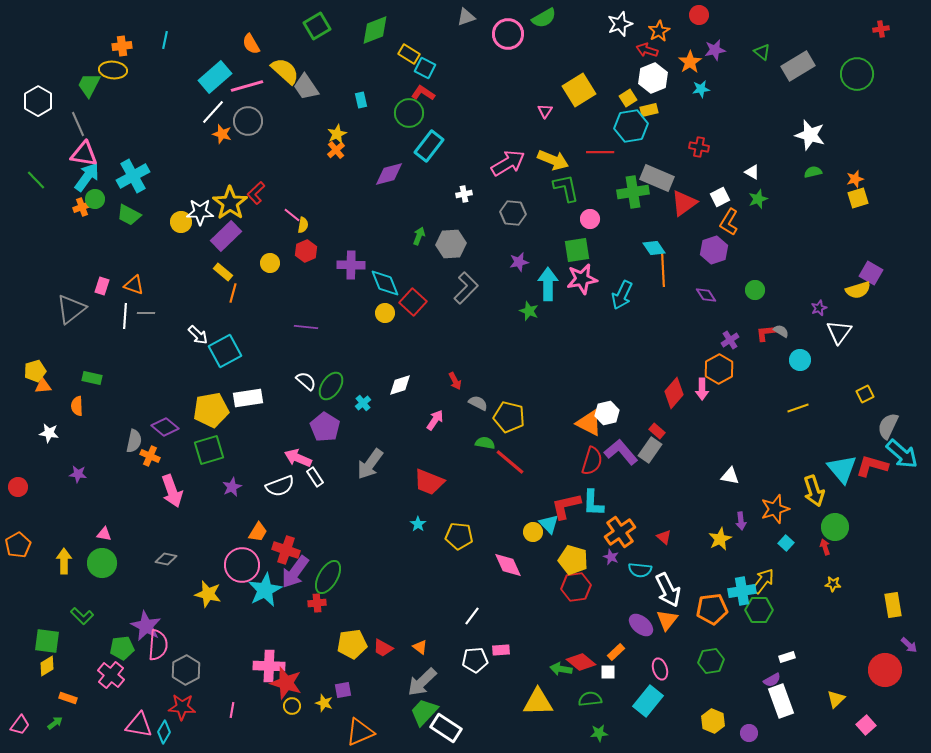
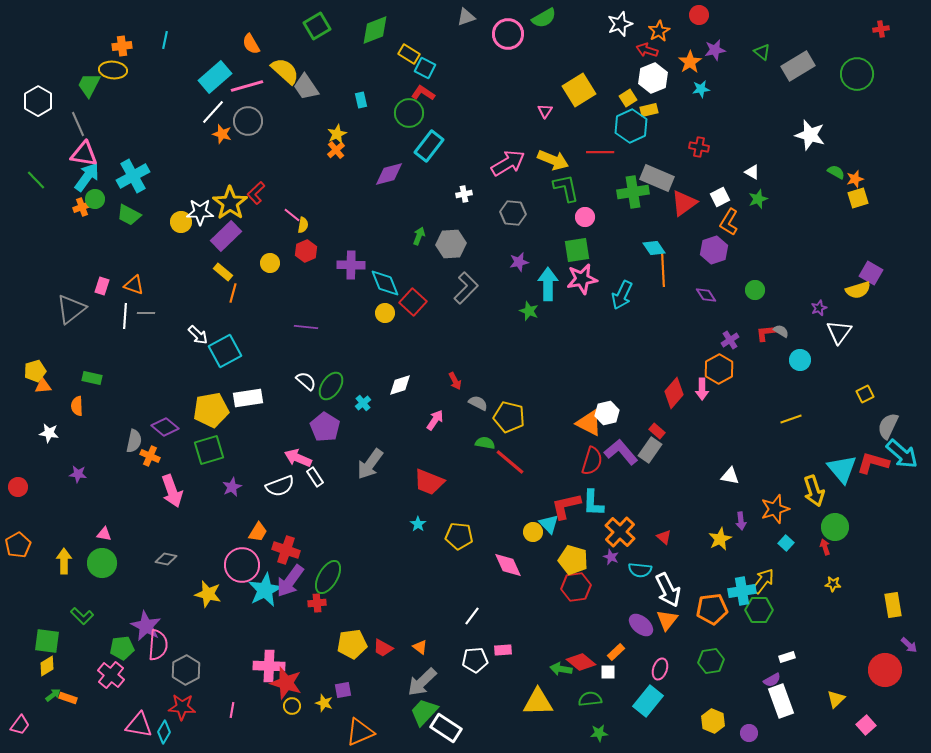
cyan hexagon at (631, 126): rotated 16 degrees counterclockwise
green semicircle at (813, 172): moved 23 px right; rotated 42 degrees clockwise
pink circle at (590, 219): moved 5 px left, 2 px up
yellow line at (798, 408): moved 7 px left, 11 px down
red L-shape at (872, 466): moved 1 px right, 3 px up
orange cross at (620, 532): rotated 12 degrees counterclockwise
purple arrow at (295, 572): moved 5 px left, 9 px down
pink rectangle at (501, 650): moved 2 px right
pink ellipse at (660, 669): rotated 35 degrees clockwise
green arrow at (55, 723): moved 2 px left, 28 px up
